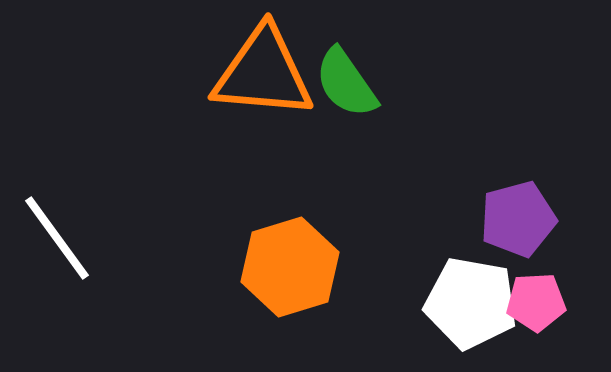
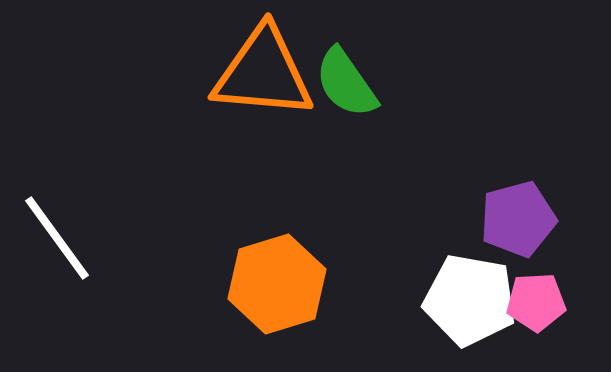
orange hexagon: moved 13 px left, 17 px down
white pentagon: moved 1 px left, 3 px up
